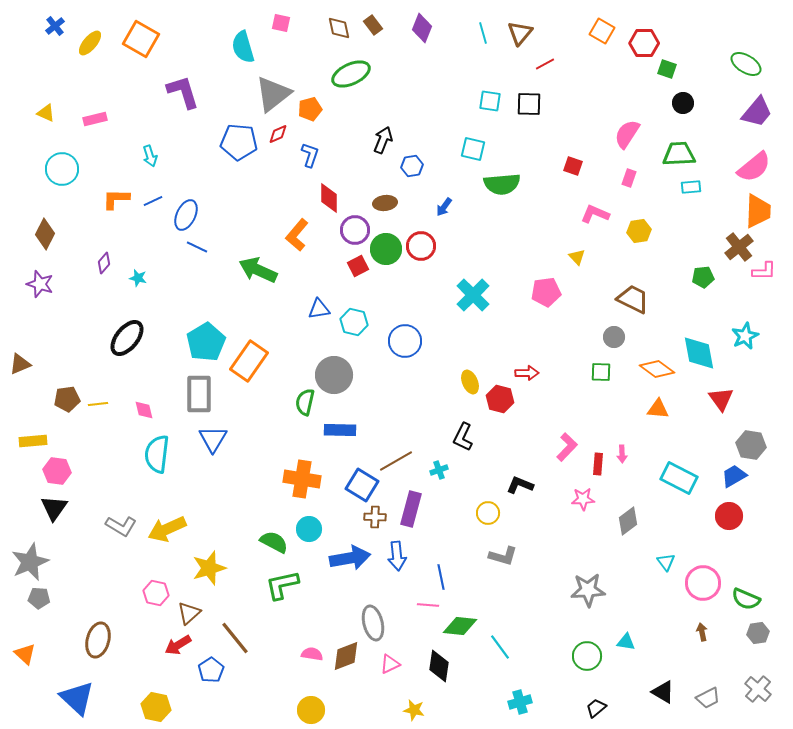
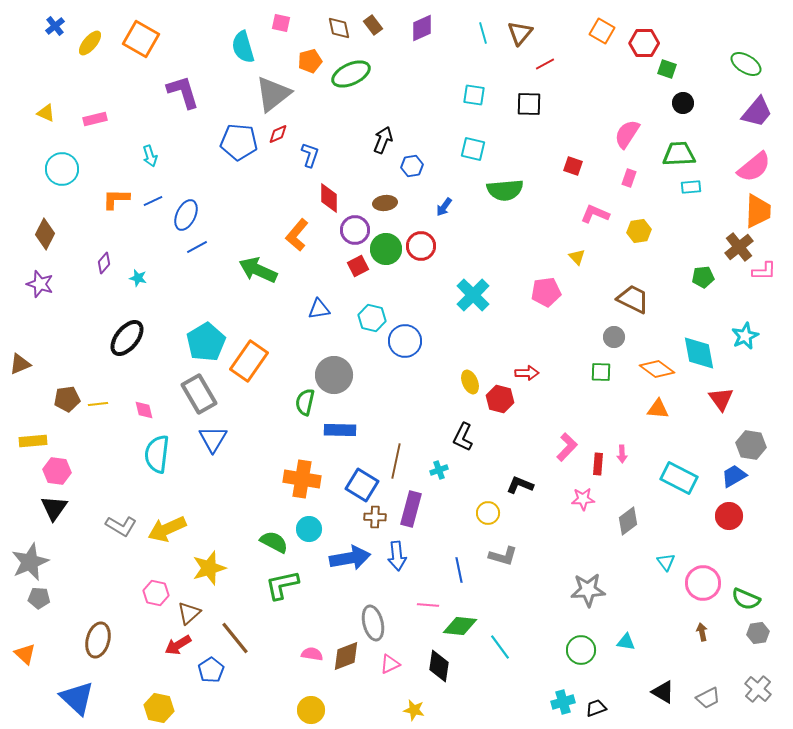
purple diamond at (422, 28): rotated 44 degrees clockwise
cyan square at (490, 101): moved 16 px left, 6 px up
orange pentagon at (310, 109): moved 48 px up
green semicircle at (502, 184): moved 3 px right, 6 px down
blue line at (197, 247): rotated 55 degrees counterclockwise
cyan hexagon at (354, 322): moved 18 px right, 4 px up
gray rectangle at (199, 394): rotated 30 degrees counterclockwise
brown line at (396, 461): rotated 48 degrees counterclockwise
blue line at (441, 577): moved 18 px right, 7 px up
green circle at (587, 656): moved 6 px left, 6 px up
cyan cross at (520, 702): moved 43 px right
yellow hexagon at (156, 707): moved 3 px right, 1 px down
black trapezoid at (596, 708): rotated 20 degrees clockwise
